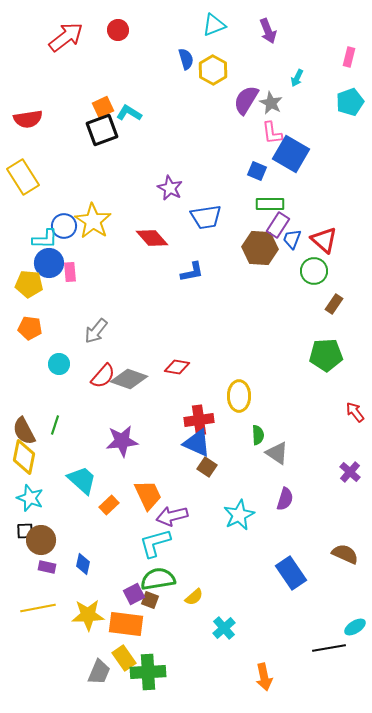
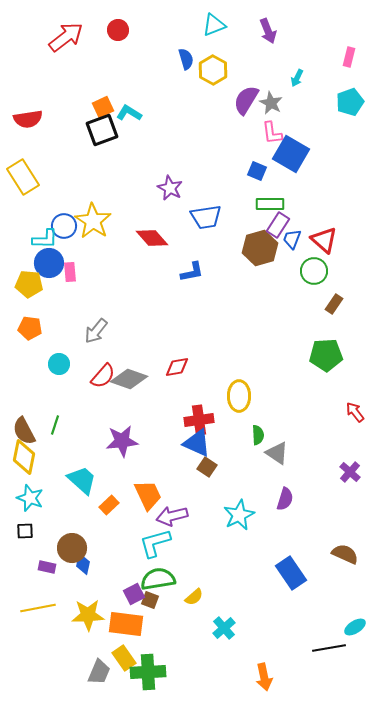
brown hexagon at (260, 248): rotated 20 degrees counterclockwise
red diamond at (177, 367): rotated 20 degrees counterclockwise
brown circle at (41, 540): moved 31 px right, 8 px down
